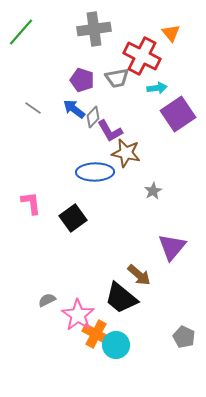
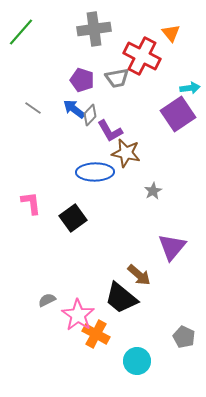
cyan arrow: moved 33 px right
gray diamond: moved 3 px left, 2 px up
cyan circle: moved 21 px right, 16 px down
